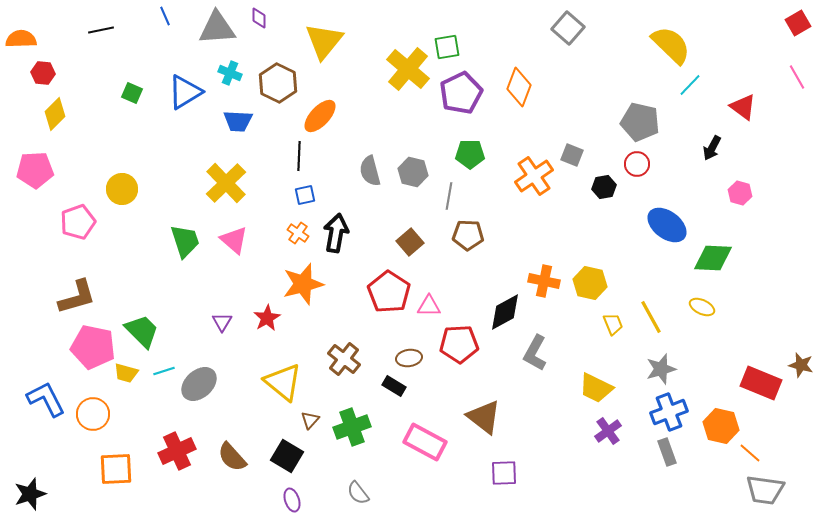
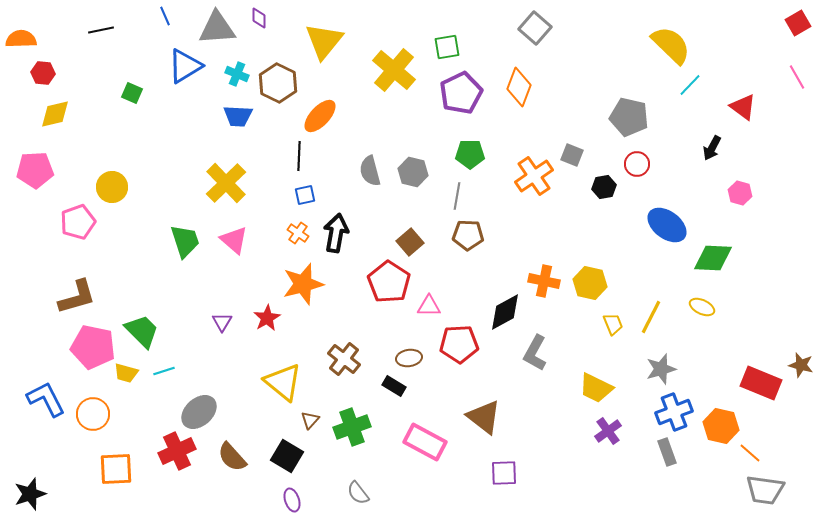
gray square at (568, 28): moved 33 px left
yellow cross at (408, 69): moved 14 px left, 1 px down
cyan cross at (230, 73): moved 7 px right, 1 px down
blue triangle at (185, 92): moved 26 px up
yellow diamond at (55, 114): rotated 32 degrees clockwise
blue trapezoid at (238, 121): moved 5 px up
gray pentagon at (640, 122): moved 11 px left, 5 px up
yellow circle at (122, 189): moved 10 px left, 2 px up
gray line at (449, 196): moved 8 px right
red pentagon at (389, 292): moved 10 px up
yellow line at (651, 317): rotated 56 degrees clockwise
gray ellipse at (199, 384): moved 28 px down
blue cross at (669, 412): moved 5 px right
